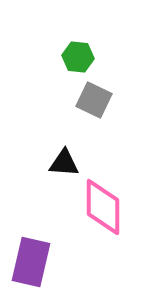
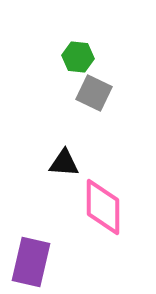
gray square: moved 7 px up
